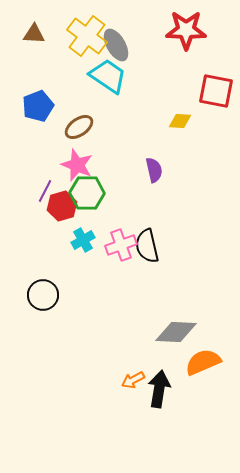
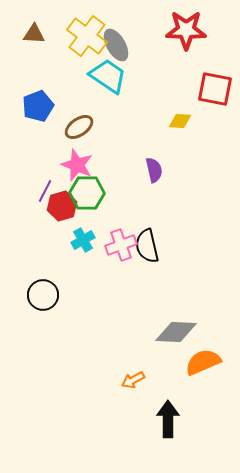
red square: moved 1 px left, 2 px up
black arrow: moved 9 px right, 30 px down; rotated 9 degrees counterclockwise
